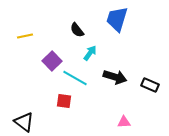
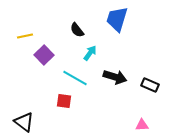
purple square: moved 8 px left, 6 px up
pink triangle: moved 18 px right, 3 px down
